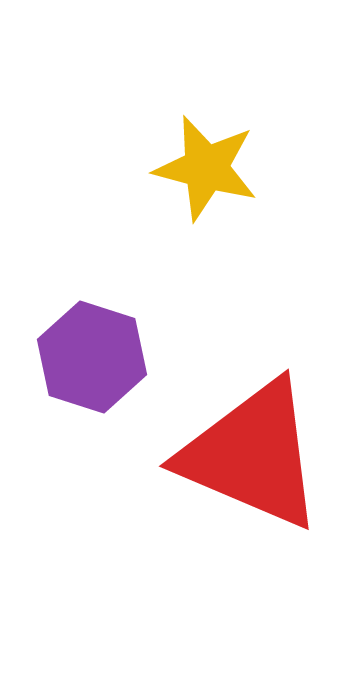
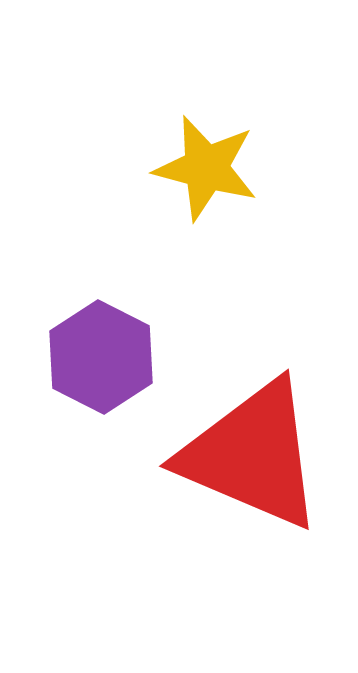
purple hexagon: moved 9 px right; rotated 9 degrees clockwise
